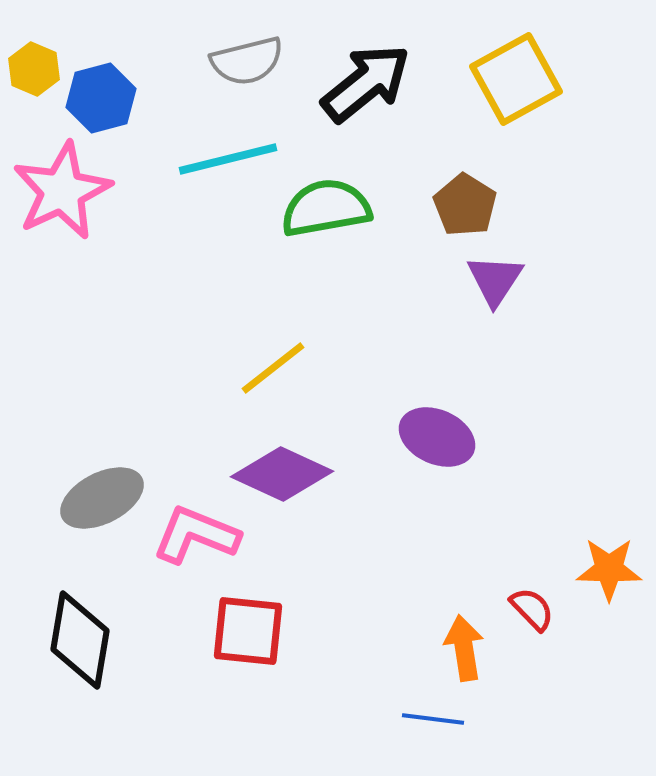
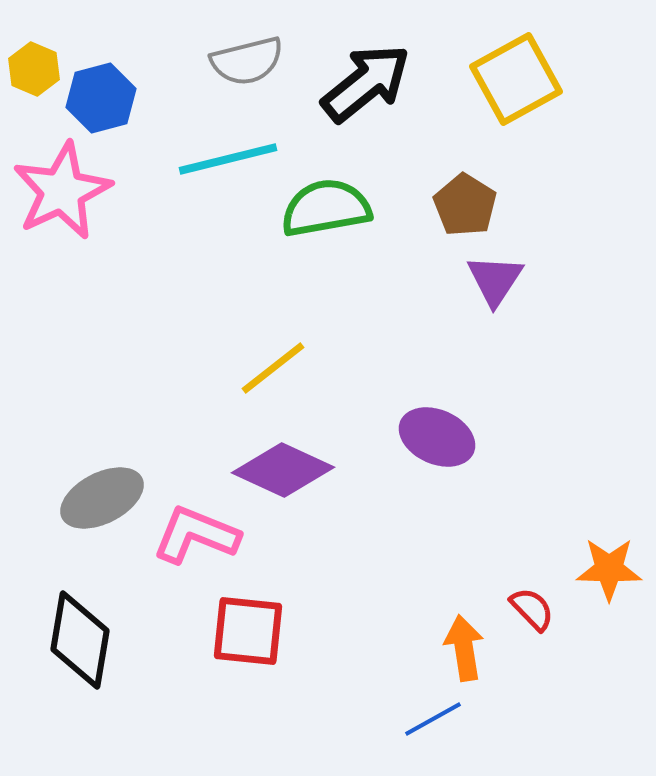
purple diamond: moved 1 px right, 4 px up
blue line: rotated 36 degrees counterclockwise
